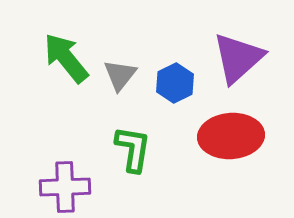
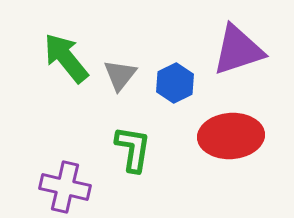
purple triangle: moved 8 px up; rotated 24 degrees clockwise
purple cross: rotated 15 degrees clockwise
